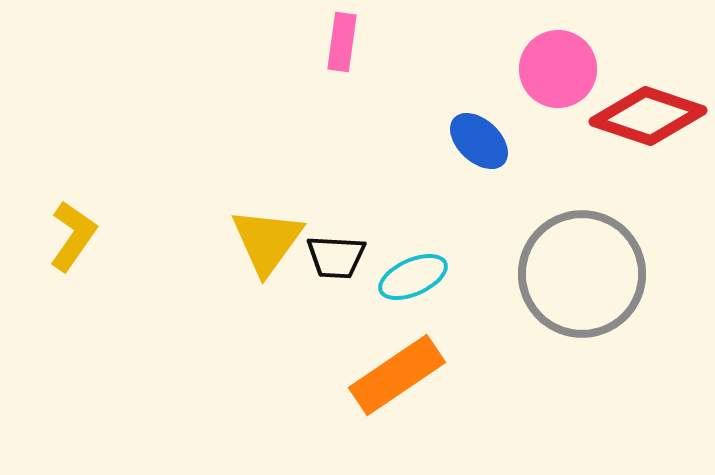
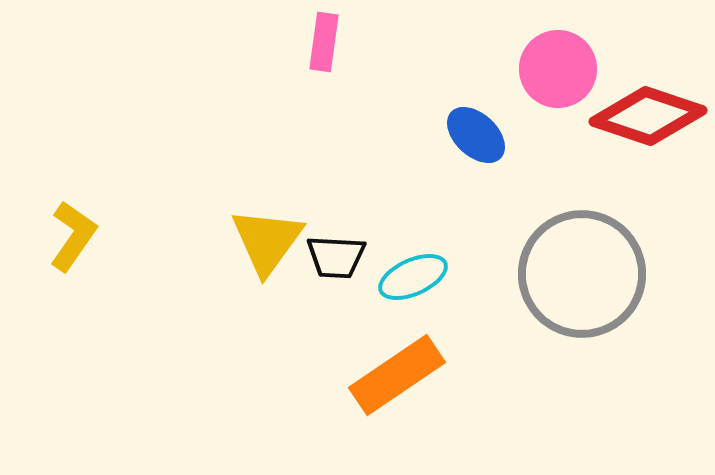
pink rectangle: moved 18 px left
blue ellipse: moved 3 px left, 6 px up
